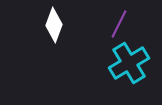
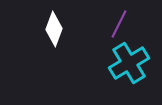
white diamond: moved 4 px down
